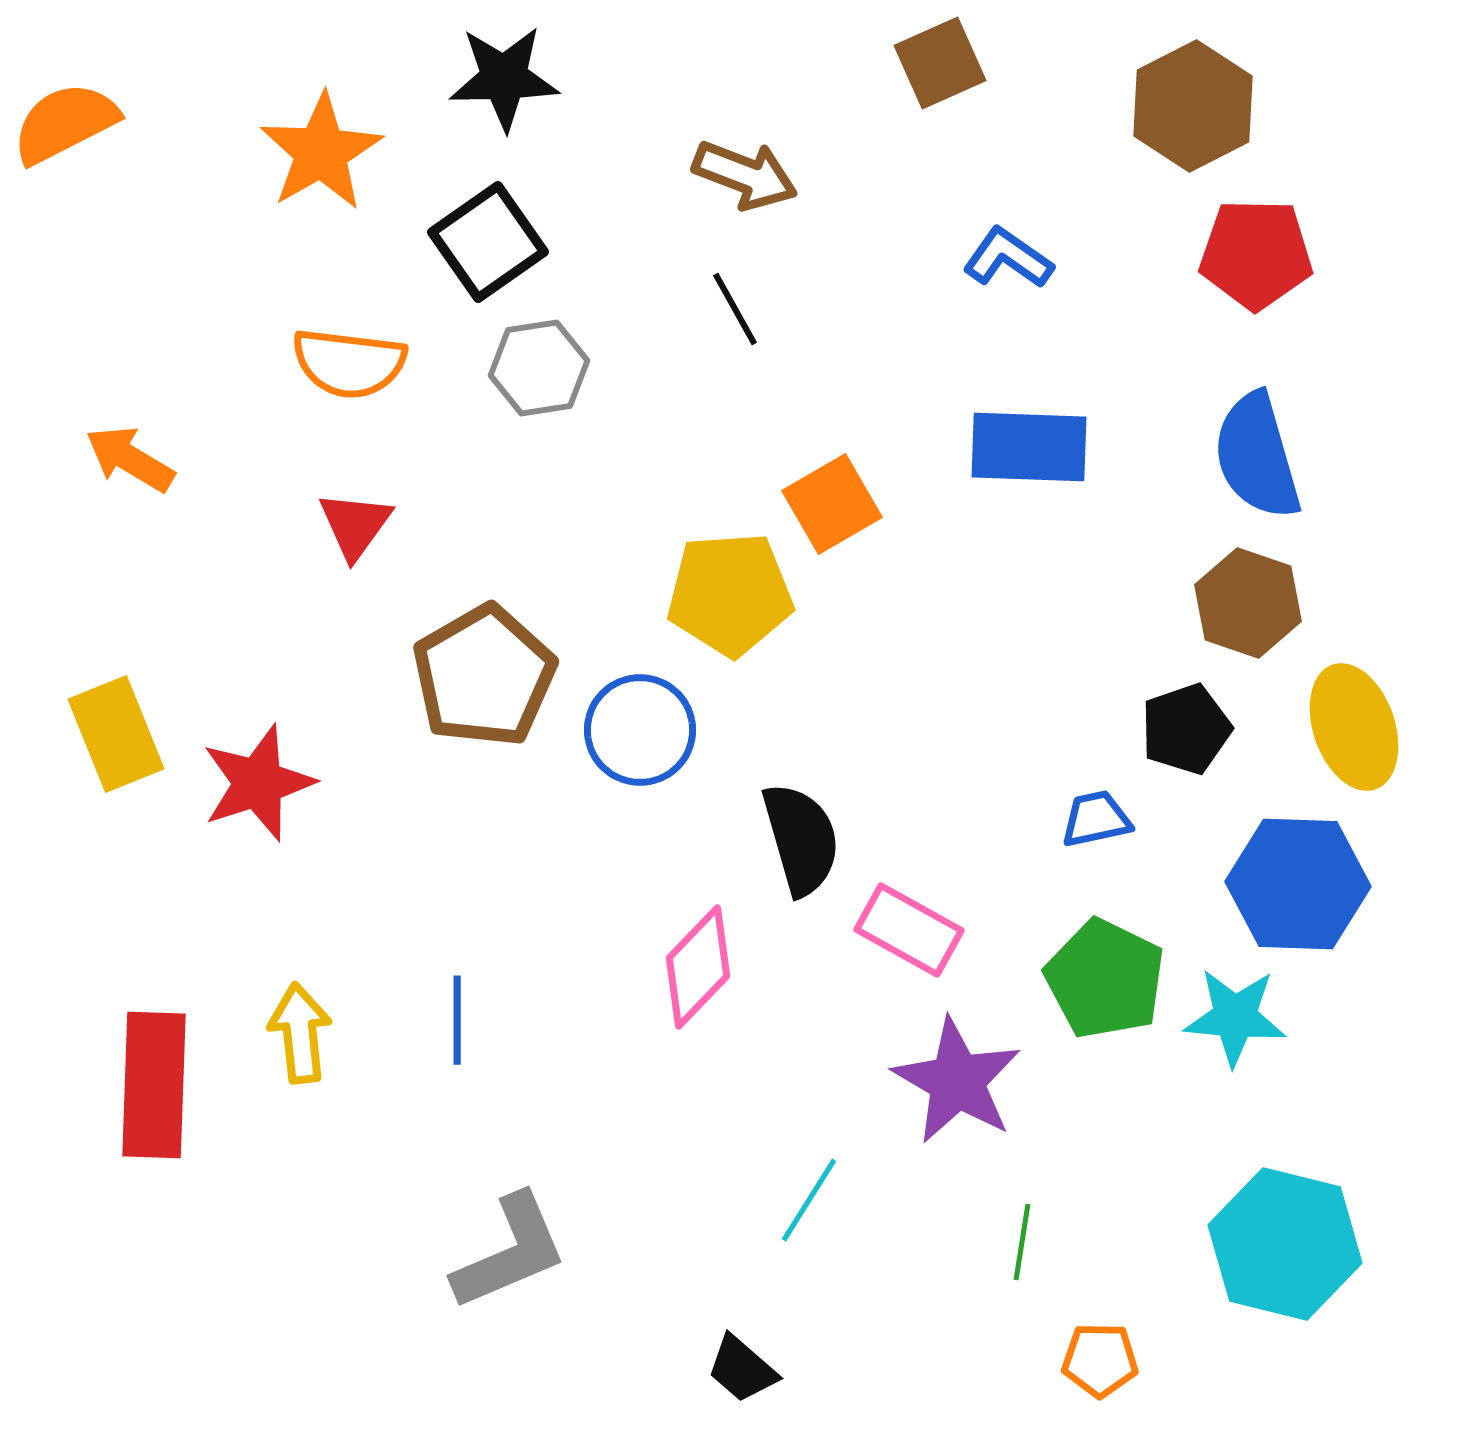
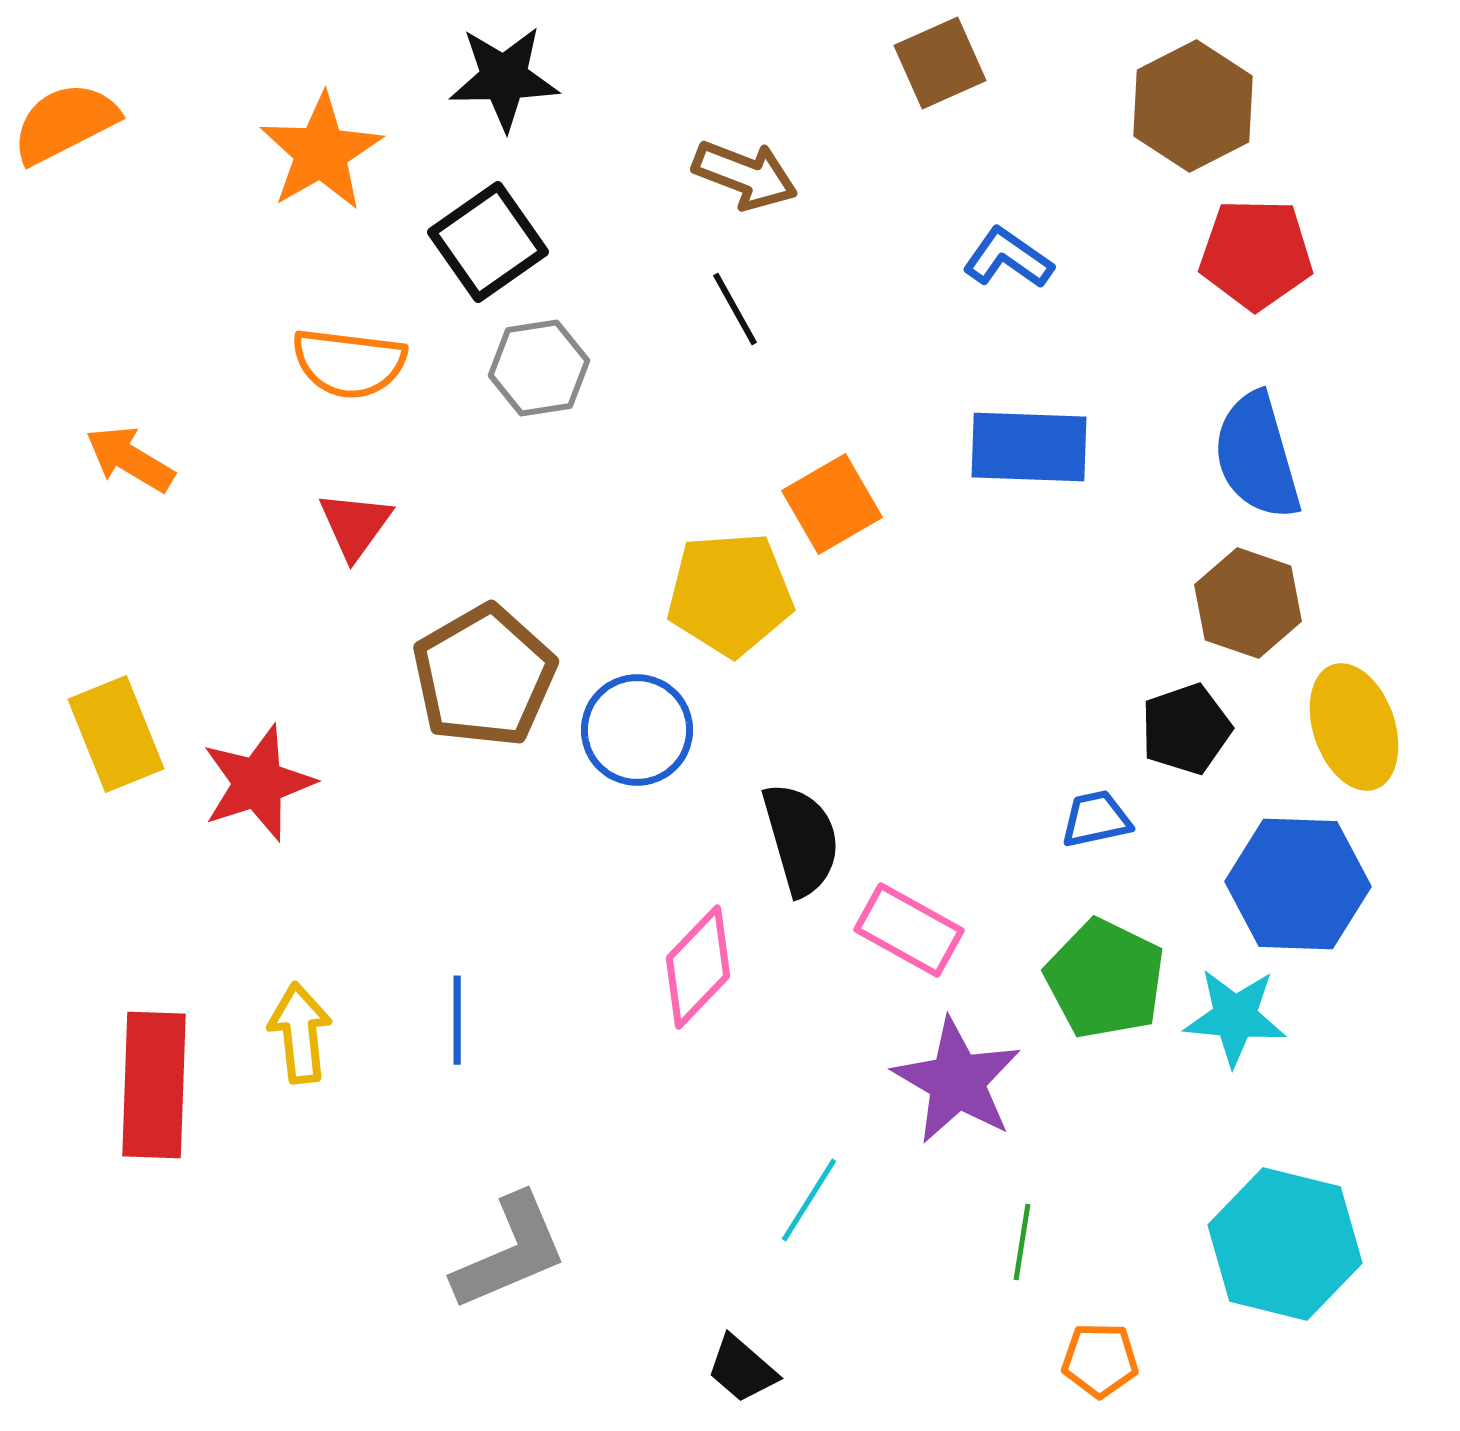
blue circle at (640, 730): moved 3 px left
